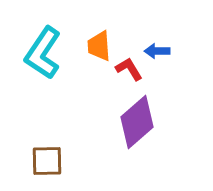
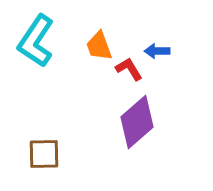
orange trapezoid: rotated 16 degrees counterclockwise
cyan L-shape: moved 7 px left, 12 px up
brown square: moved 3 px left, 7 px up
